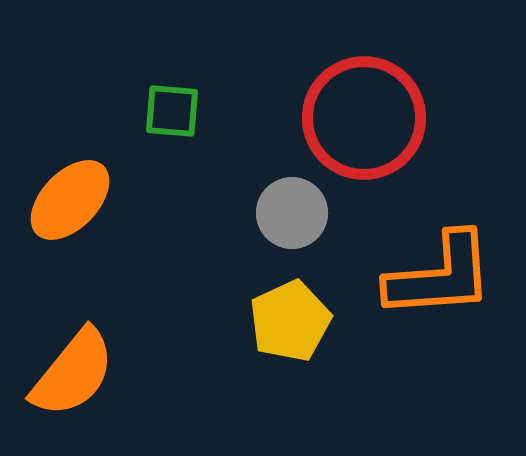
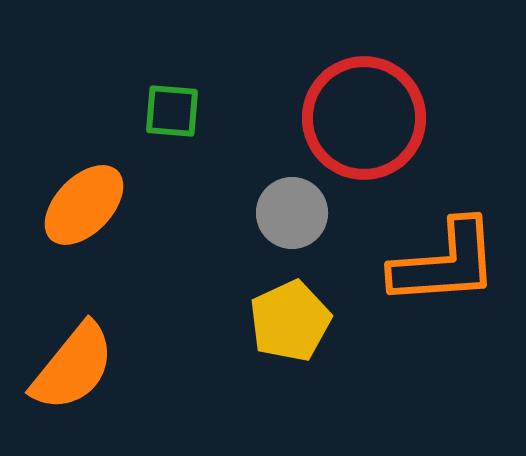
orange ellipse: moved 14 px right, 5 px down
orange L-shape: moved 5 px right, 13 px up
orange semicircle: moved 6 px up
